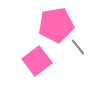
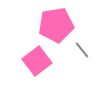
gray line: moved 4 px right, 3 px down
